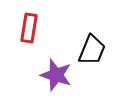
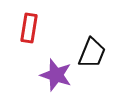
black trapezoid: moved 3 px down
